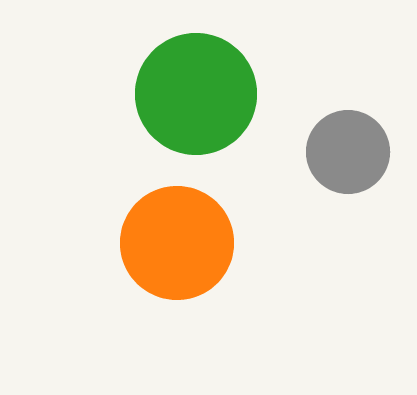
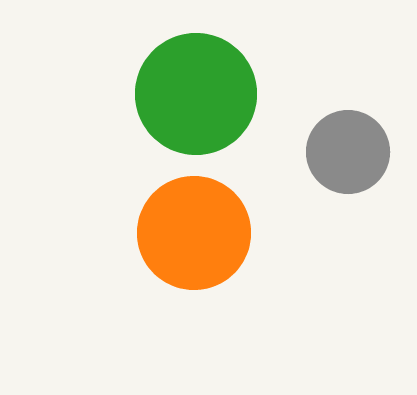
orange circle: moved 17 px right, 10 px up
